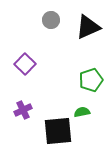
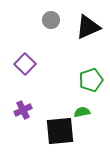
black square: moved 2 px right
